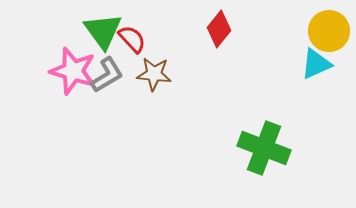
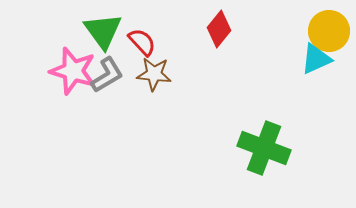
red semicircle: moved 10 px right, 3 px down
cyan triangle: moved 5 px up
